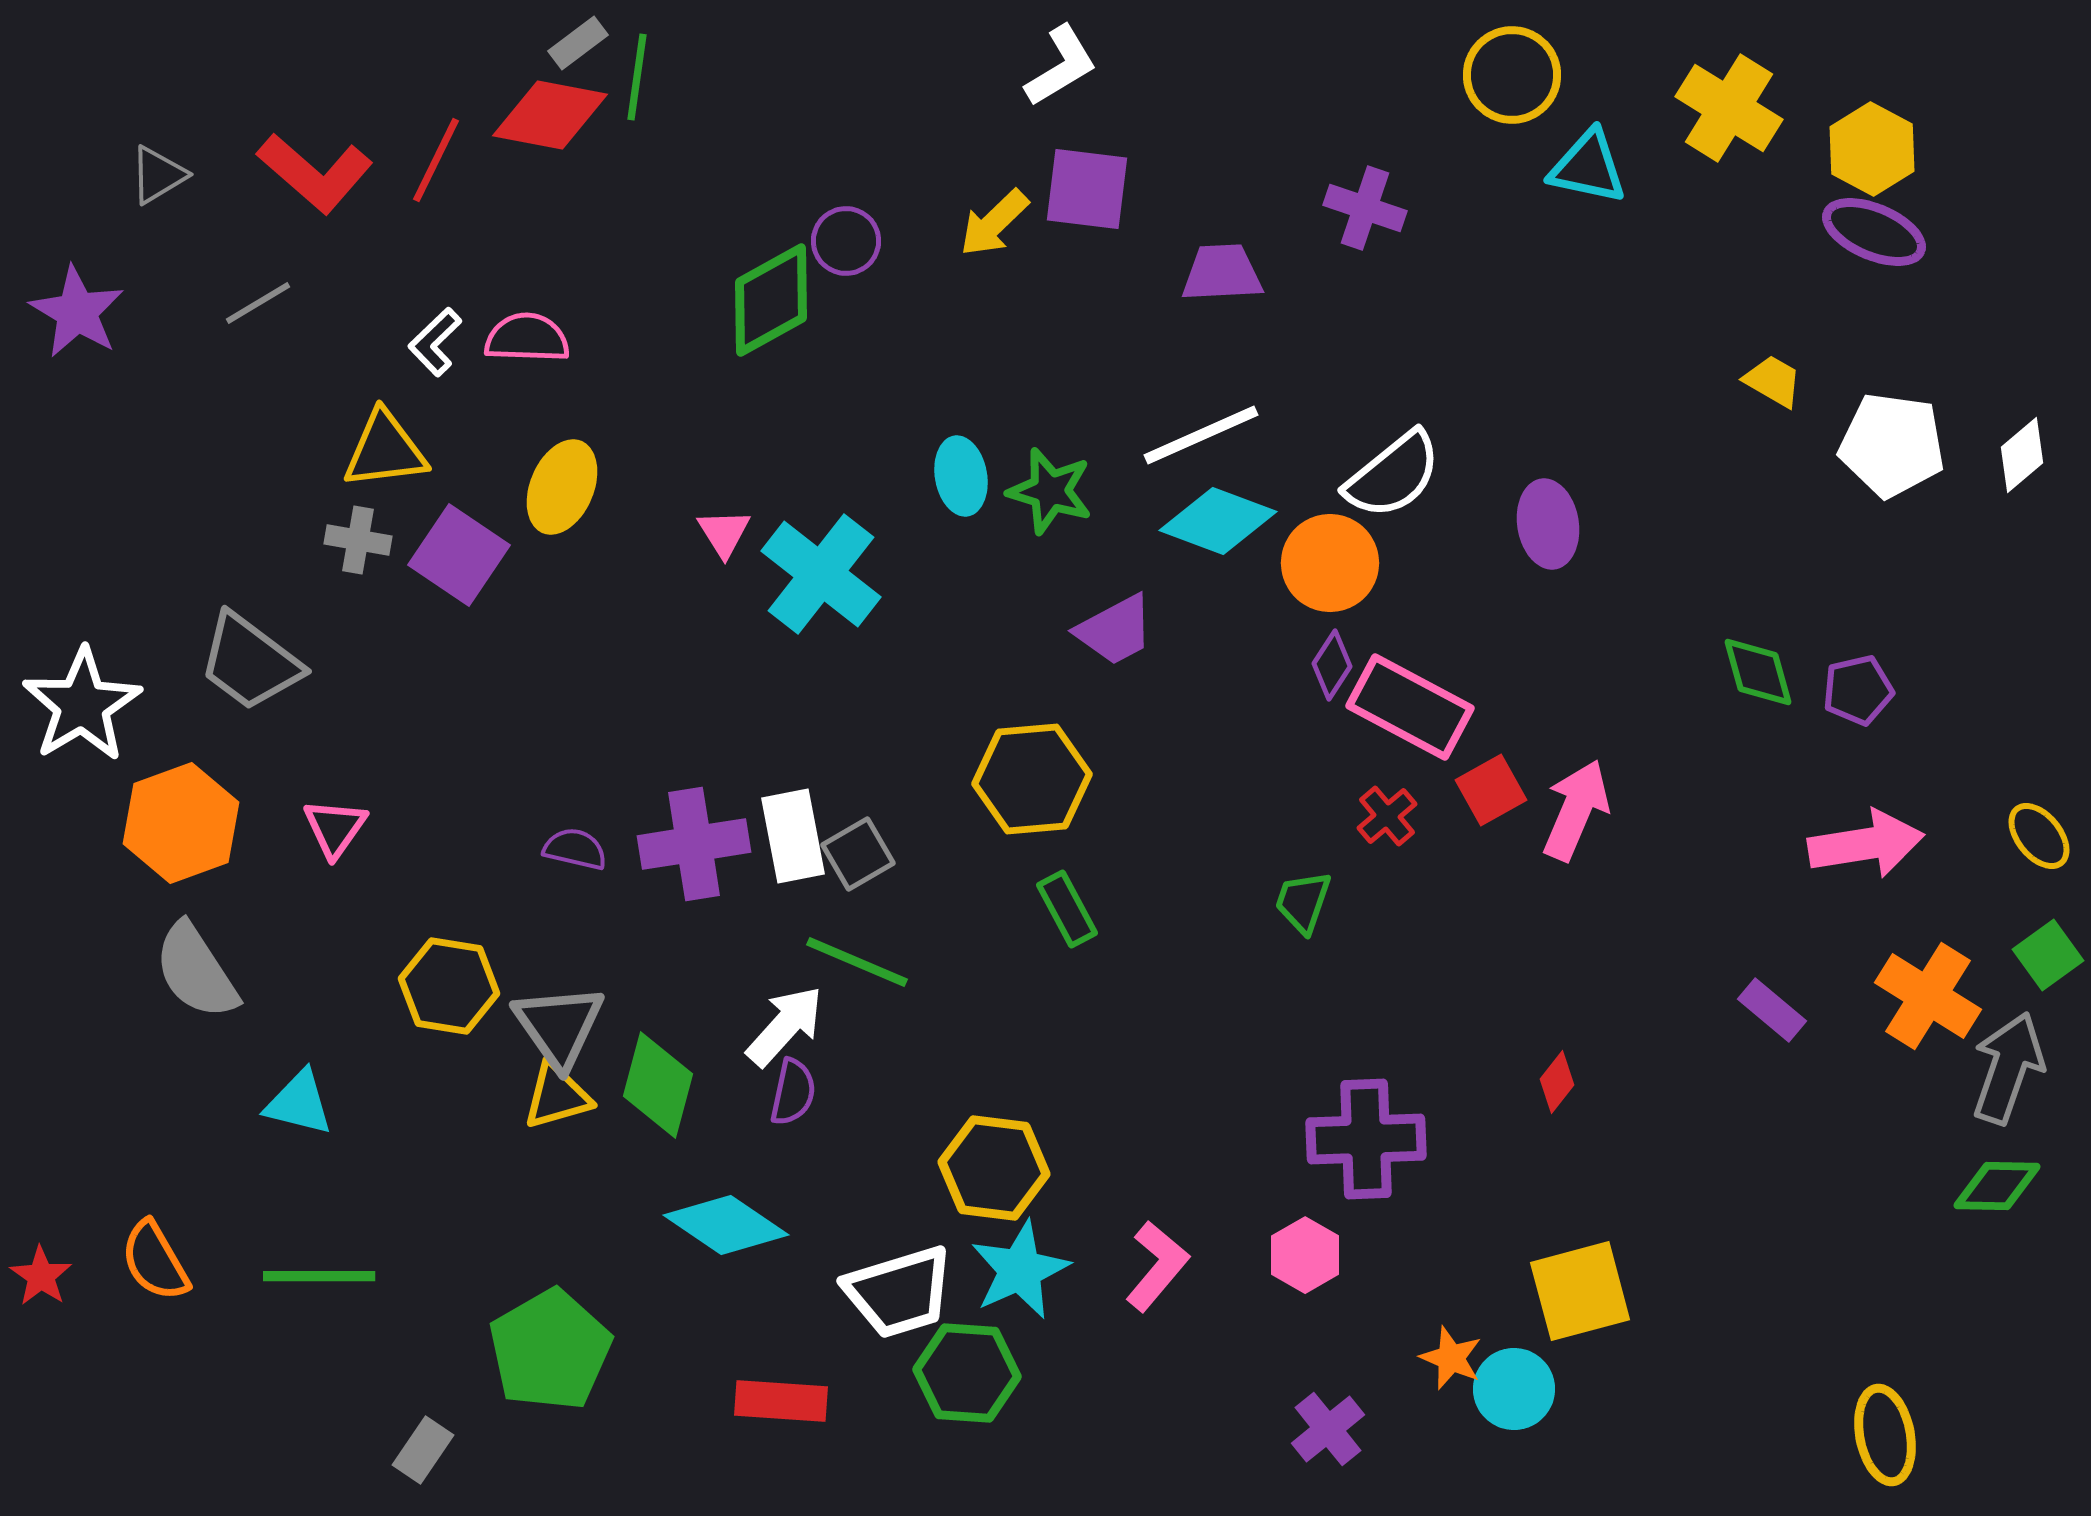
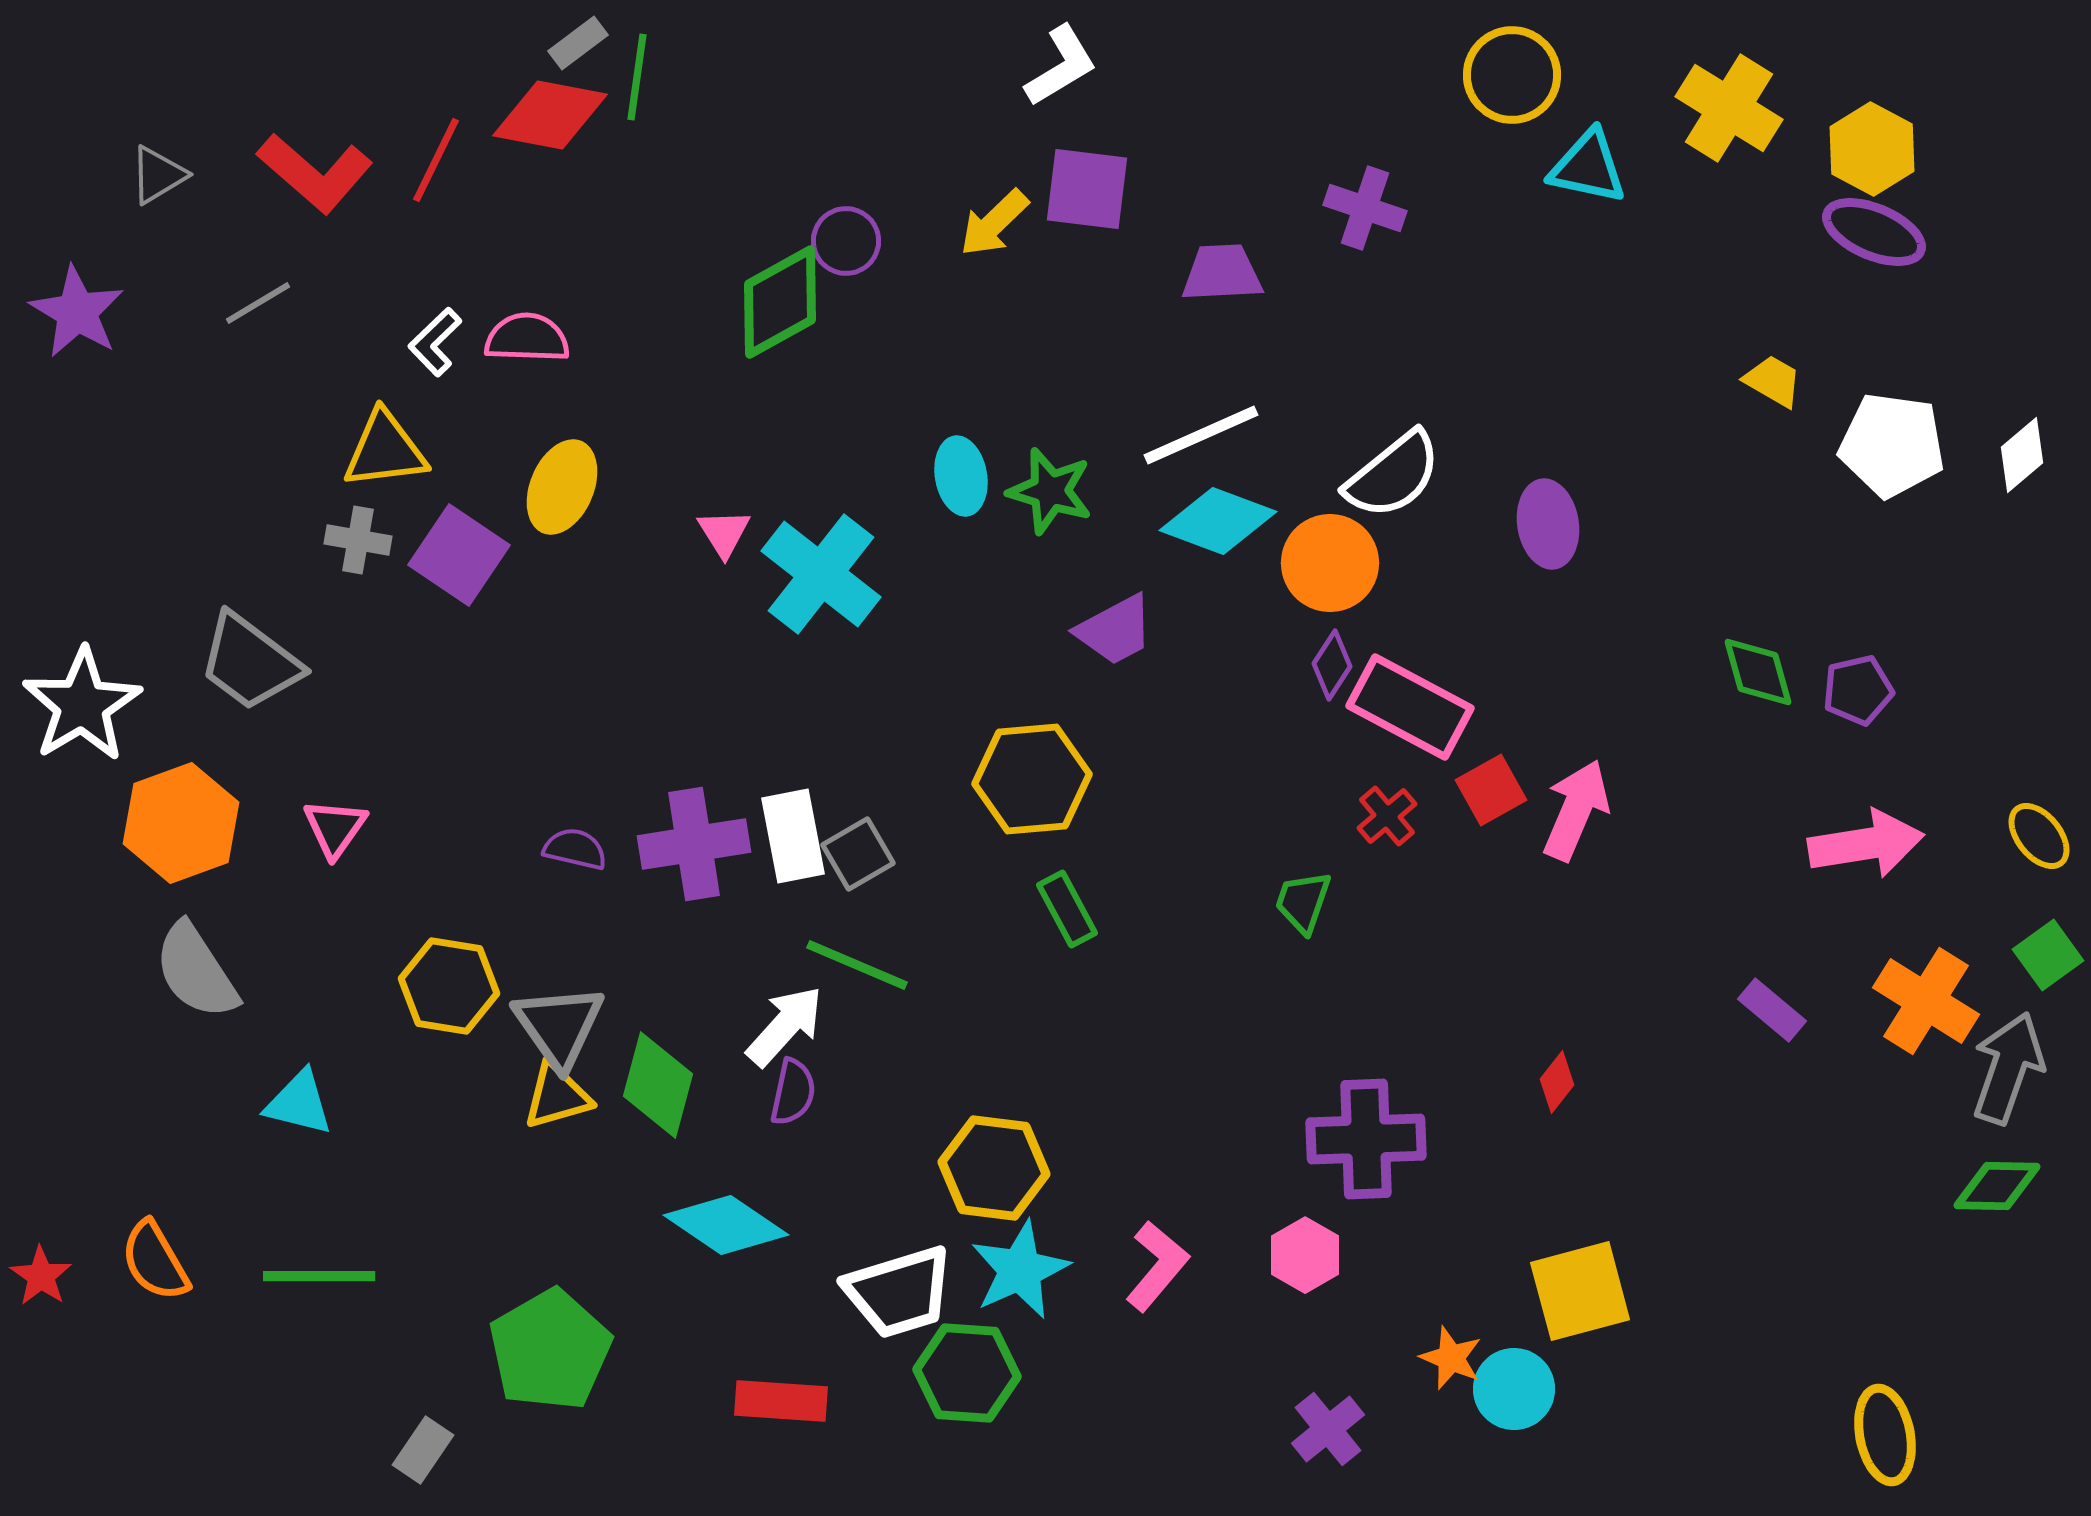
green diamond at (771, 300): moved 9 px right, 2 px down
green line at (857, 962): moved 3 px down
orange cross at (1928, 996): moved 2 px left, 5 px down
